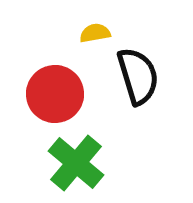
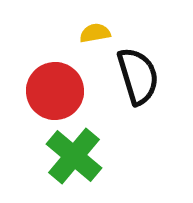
red circle: moved 3 px up
green cross: moved 2 px left, 7 px up
